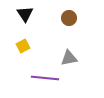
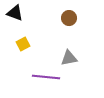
black triangle: moved 10 px left, 1 px up; rotated 36 degrees counterclockwise
yellow square: moved 2 px up
purple line: moved 1 px right, 1 px up
